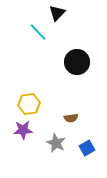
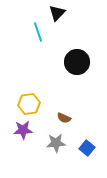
cyan line: rotated 24 degrees clockwise
brown semicircle: moved 7 px left; rotated 32 degrees clockwise
gray star: rotated 30 degrees counterclockwise
blue square: rotated 21 degrees counterclockwise
